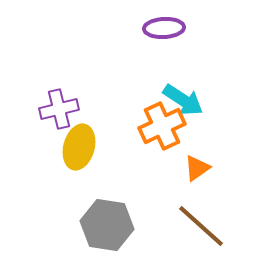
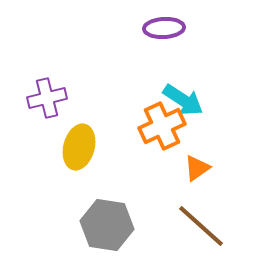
purple cross: moved 12 px left, 11 px up
